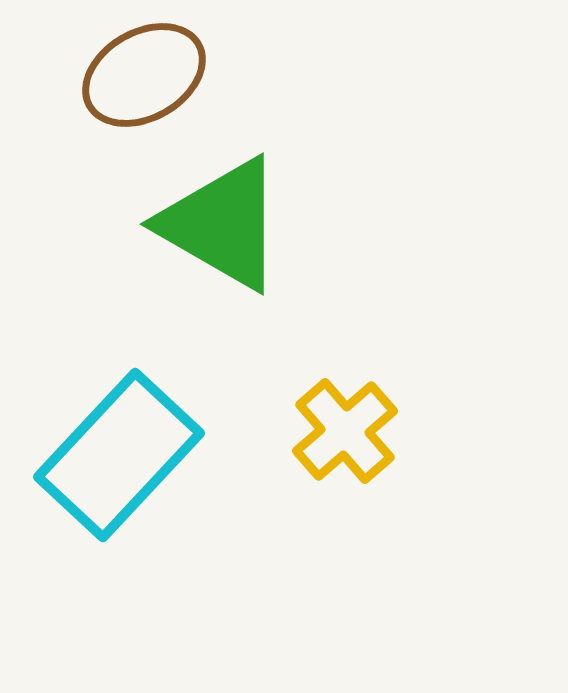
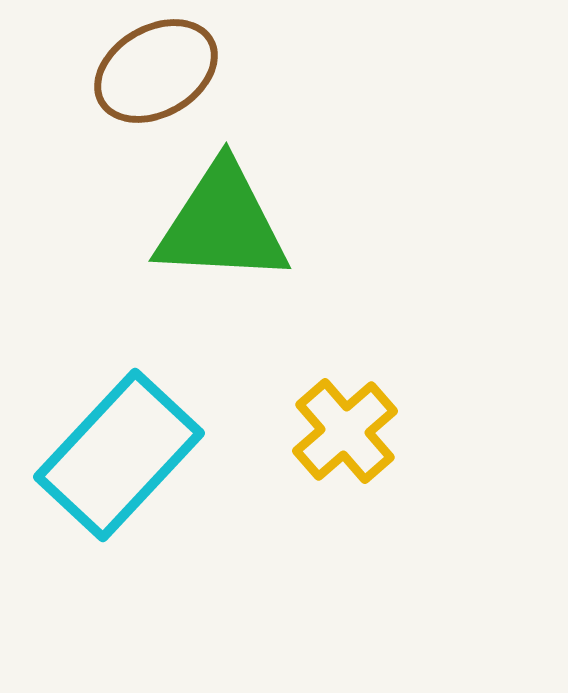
brown ellipse: moved 12 px right, 4 px up
green triangle: rotated 27 degrees counterclockwise
